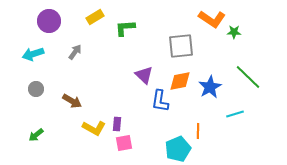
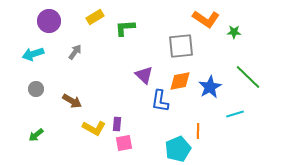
orange L-shape: moved 6 px left
